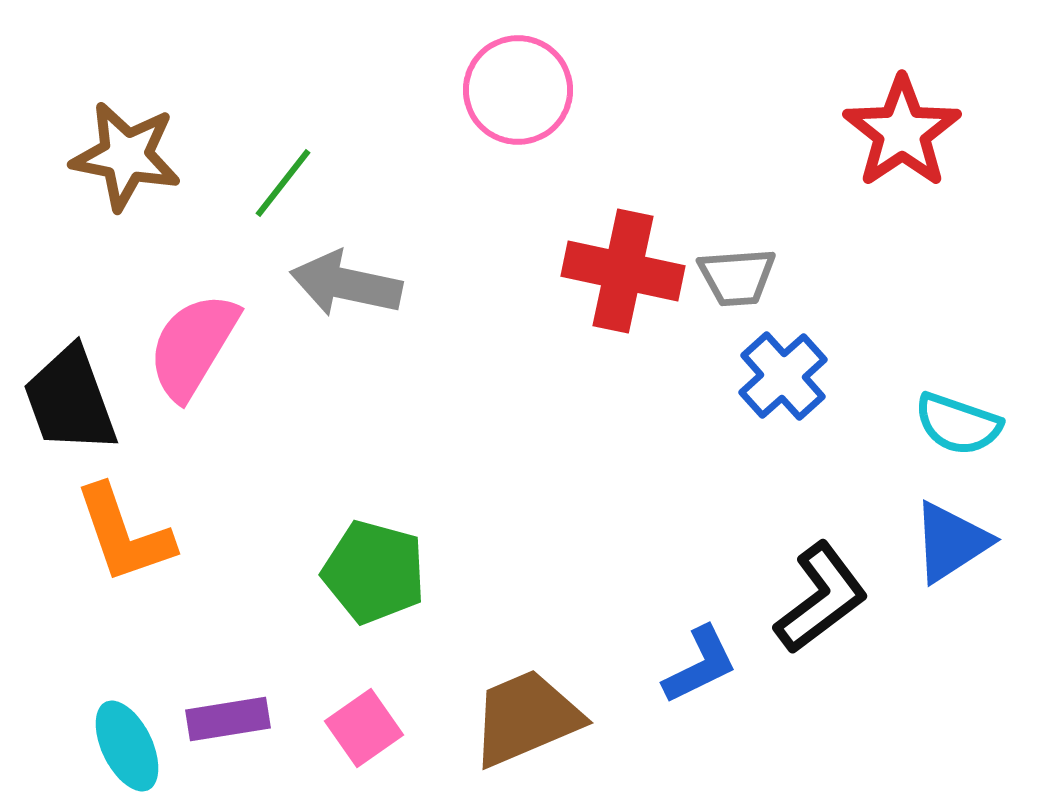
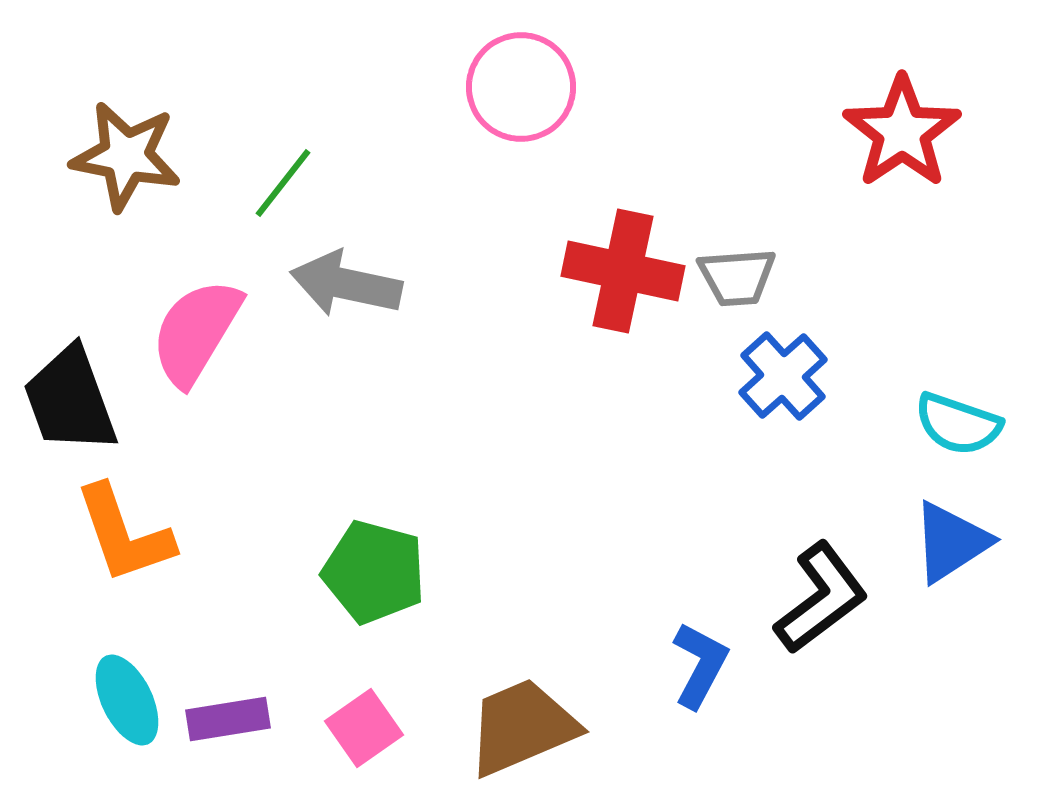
pink circle: moved 3 px right, 3 px up
pink semicircle: moved 3 px right, 14 px up
blue L-shape: rotated 36 degrees counterclockwise
brown trapezoid: moved 4 px left, 9 px down
cyan ellipse: moved 46 px up
